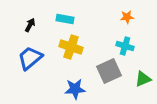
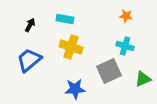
orange star: moved 1 px left, 1 px up; rotated 16 degrees clockwise
blue trapezoid: moved 1 px left, 2 px down
